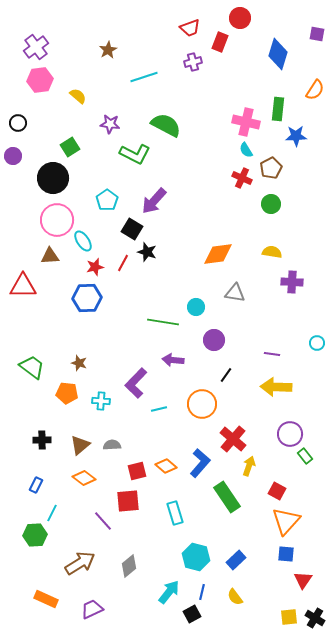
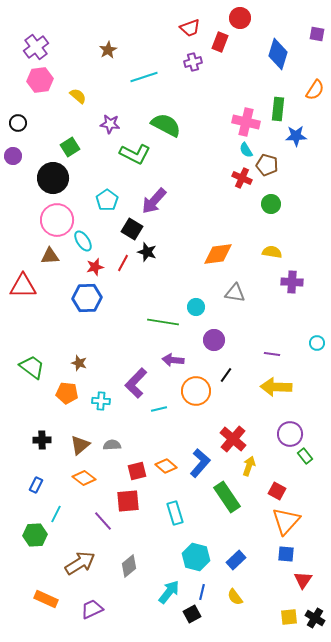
brown pentagon at (271, 168): moved 4 px left, 3 px up; rotated 30 degrees counterclockwise
orange circle at (202, 404): moved 6 px left, 13 px up
cyan line at (52, 513): moved 4 px right, 1 px down
